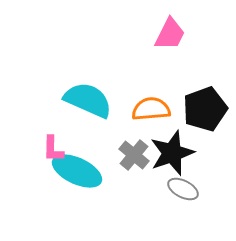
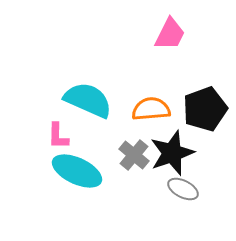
pink L-shape: moved 5 px right, 13 px up
